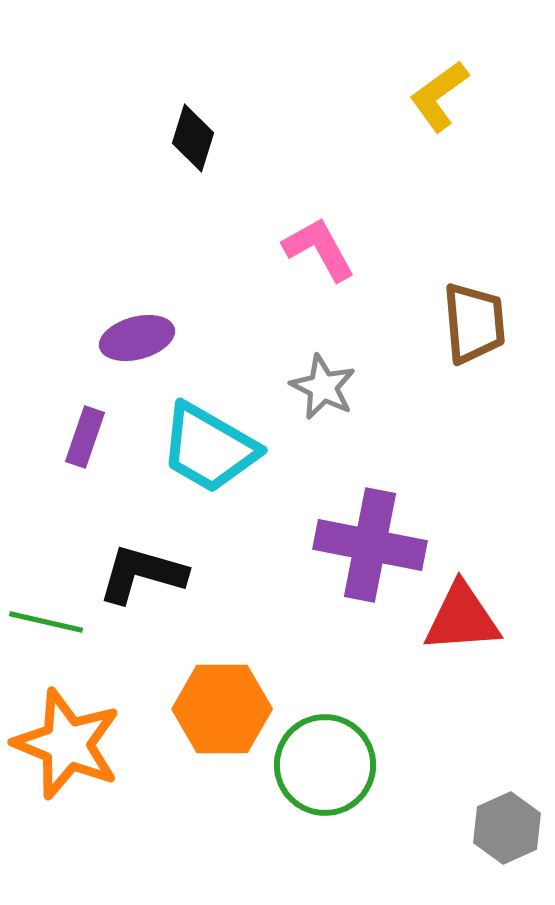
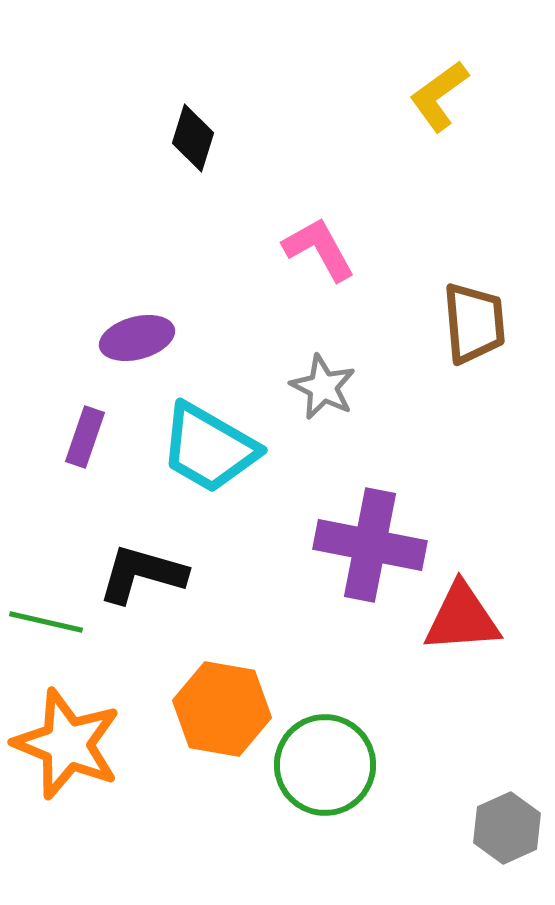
orange hexagon: rotated 10 degrees clockwise
